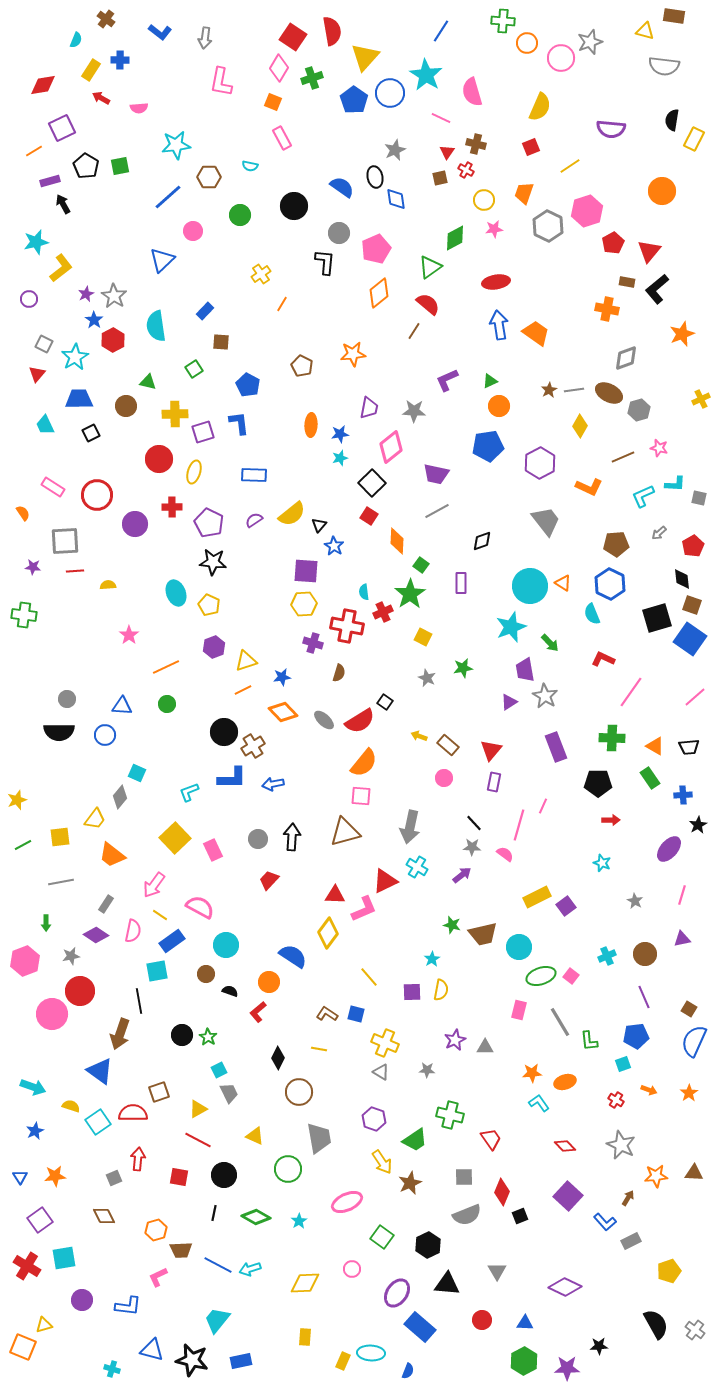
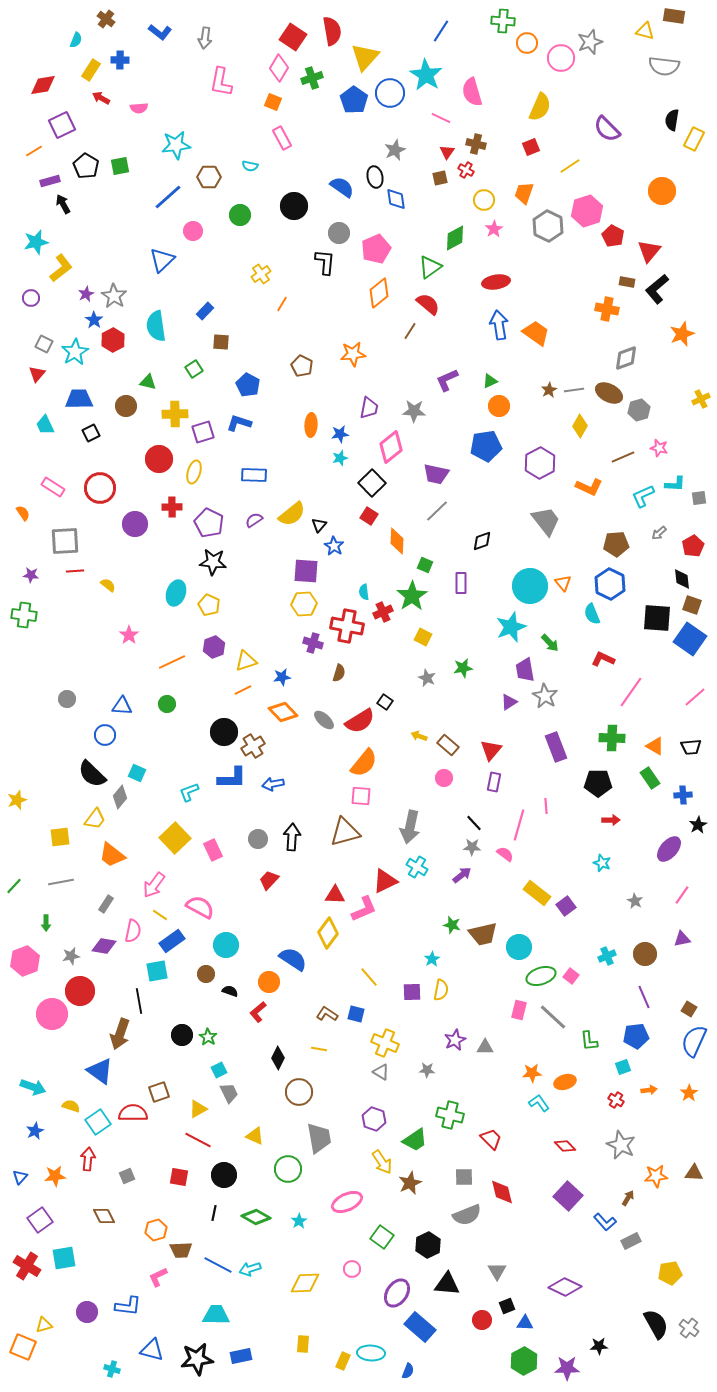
purple square at (62, 128): moved 3 px up
purple semicircle at (611, 129): moved 4 px left; rotated 40 degrees clockwise
pink star at (494, 229): rotated 24 degrees counterclockwise
red pentagon at (613, 243): moved 7 px up; rotated 15 degrees counterclockwise
purple circle at (29, 299): moved 2 px right, 1 px up
brown line at (414, 331): moved 4 px left
cyan star at (75, 357): moved 5 px up
blue L-shape at (239, 423): rotated 65 degrees counterclockwise
blue pentagon at (488, 446): moved 2 px left
red circle at (97, 495): moved 3 px right, 7 px up
gray square at (699, 498): rotated 21 degrees counterclockwise
gray line at (437, 511): rotated 15 degrees counterclockwise
green square at (421, 565): moved 4 px right; rotated 14 degrees counterclockwise
purple star at (33, 567): moved 2 px left, 8 px down
orange triangle at (563, 583): rotated 18 degrees clockwise
yellow semicircle at (108, 585): rotated 42 degrees clockwise
cyan ellipse at (176, 593): rotated 40 degrees clockwise
green star at (410, 594): moved 2 px right, 2 px down
black square at (657, 618): rotated 20 degrees clockwise
orange line at (166, 667): moved 6 px right, 5 px up
black semicircle at (59, 732): moved 33 px right, 42 px down; rotated 44 degrees clockwise
black trapezoid at (689, 747): moved 2 px right
pink line at (543, 806): moved 3 px right; rotated 28 degrees counterclockwise
green line at (23, 845): moved 9 px left, 41 px down; rotated 18 degrees counterclockwise
pink line at (682, 895): rotated 18 degrees clockwise
yellow rectangle at (537, 897): moved 4 px up; rotated 64 degrees clockwise
purple diamond at (96, 935): moved 8 px right, 11 px down; rotated 25 degrees counterclockwise
blue semicircle at (293, 956): moved 3 px down
gray line at (560, 1022): moved 7 px left, 5 px up; rotated 16 degrees counterclockwise
cyan square at (623, 1064): moved 3 px down
orange arrow at (649, 1090): rotated 28 degrees counterclockwise
red trapezoid at (491, 1139): rotated 10 degrees counterclockwise
red arrow at (138, 1159): moved 50 px left
blue triangle at (20, 1177): rotated 14 degrees clockwise
gray square at (114, 1178): moved 13 px right, 2 px up
red diamond at (502, 1192): rotated 36 degrees counterclockwise
black square at (520, 1216): moved 13 px left, 90 px down
yellow pentagon at (669, 1271): moved 1 px right, 2 px down; rotated 10 degrees clockwise
purple circle at (82, 1300): moved 5 px right, 12 px down
cyan trapezoid at (217, 1320): moved 1 px left, 5 px up; rotated 52 degrees clockwise
gray cross at (695, 1330): moved 6 px left, 2 px up
yellow rectangle at (305, 1337): moved 2 px left, 7 px down
black star at (192, 1360): moved 5 px right, 1 px up; rotated 20 degrees counterclockwise
blue rectangle at (241, 1361): moved 5 px up
